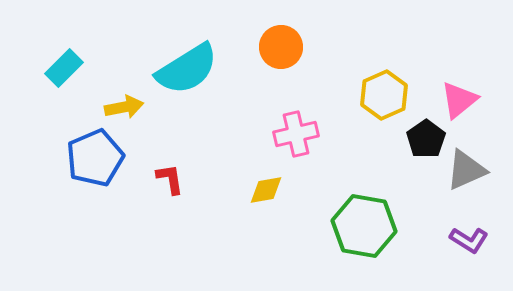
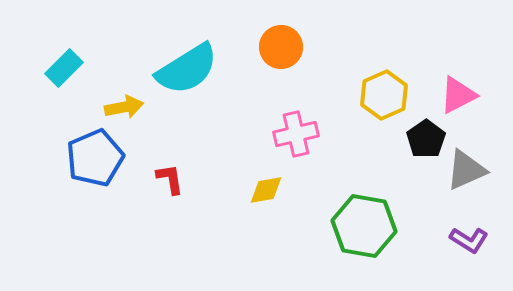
pink triangle: moved 1 px left, 5 px up; rotated 12 degrees clockwise
